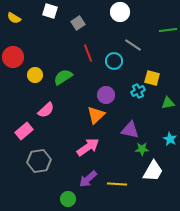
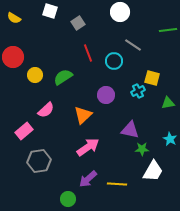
orange triangle: moved 13 px left
